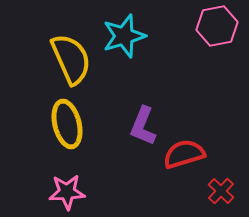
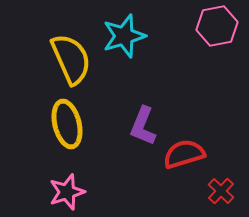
pink star: rotated 15 degrees counterclockwise
